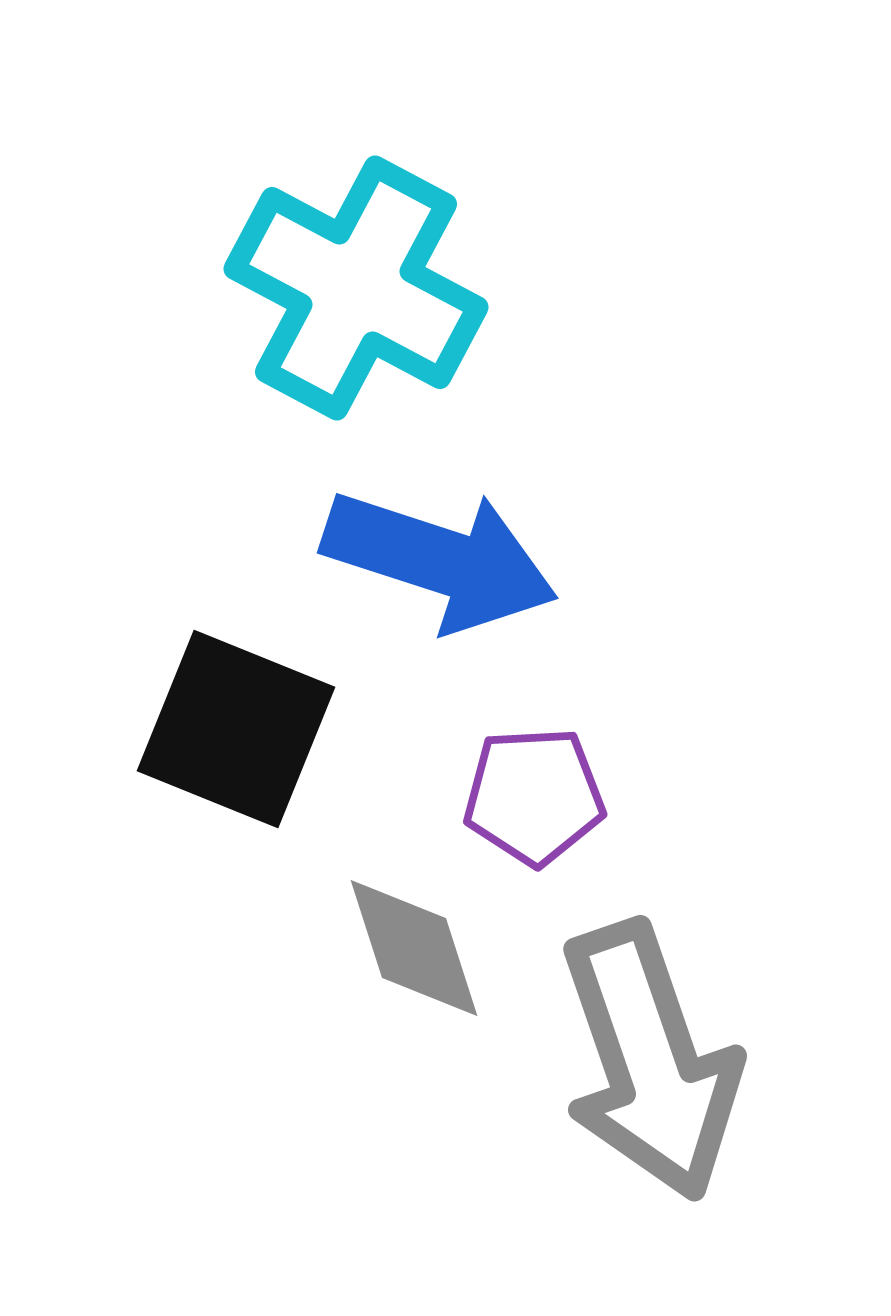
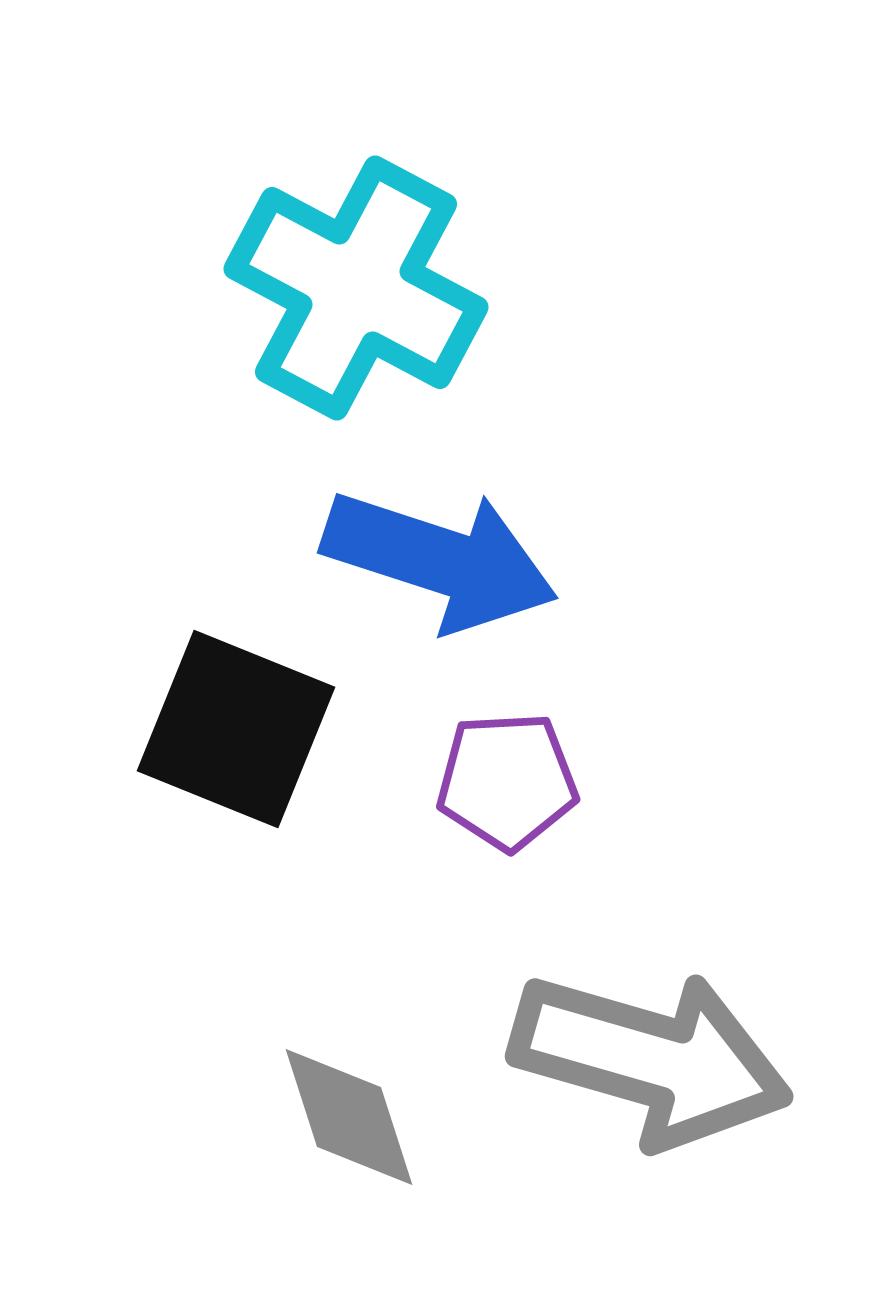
purple pentagon: moved 27 px left, 15 px up
gray diamond: moved 65 px left, 169 px down
gray arrow: moved 1 px right, 2 px up; rotated 55 degrees counterclockwise
